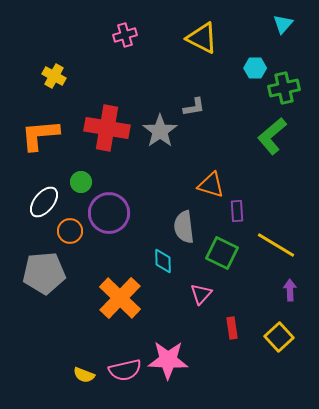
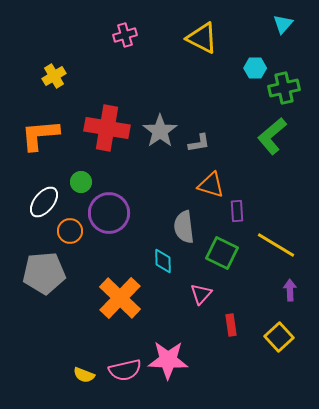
yellow cross: rotated 30 degrees clockwise
gray L-shape: moved 5 px right, 36 px down
red rectangle: moved 1 px left, 3 px up
